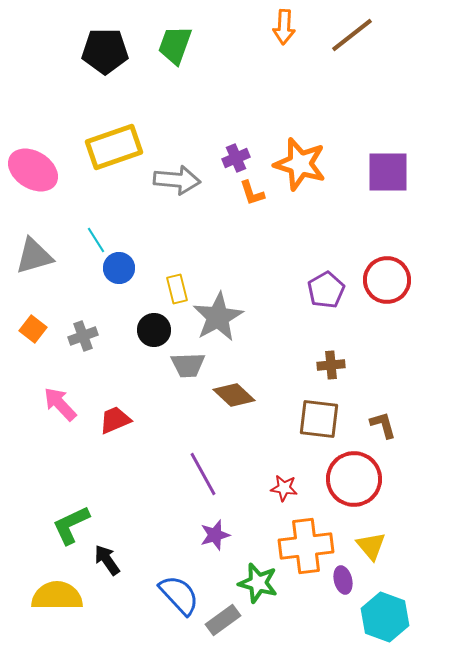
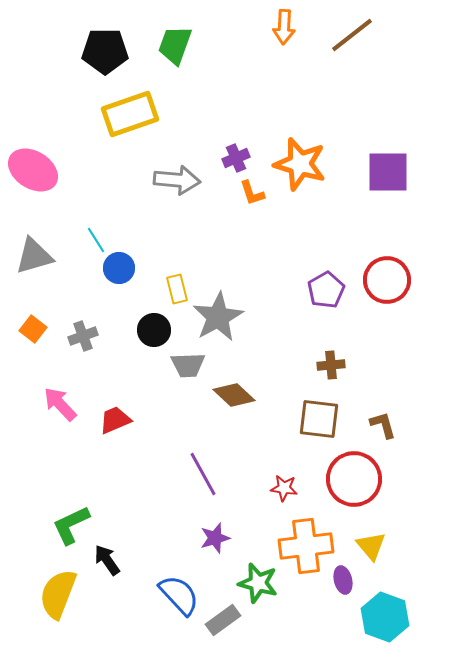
yellow rectangle at (114, 147): moved 16 px right, 33 px up
purple star at (215, 535): moved 3 px down
yellow semicircle at (57, 596): moved 1 px right, 2 px up; rotated 69 degrees counterclockwise
